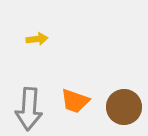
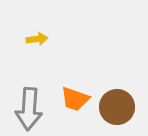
orange trapezoid: moved 2 px up
brown circle: moved 7 px left
